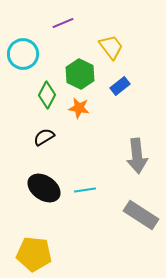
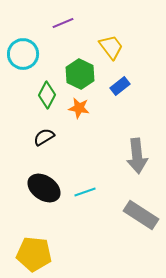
cyan line: moved 2 px down; rotated 10 degrees counterclockwise
